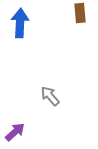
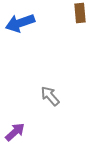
blue arrow: rotated 112 degrees counterclockwise
